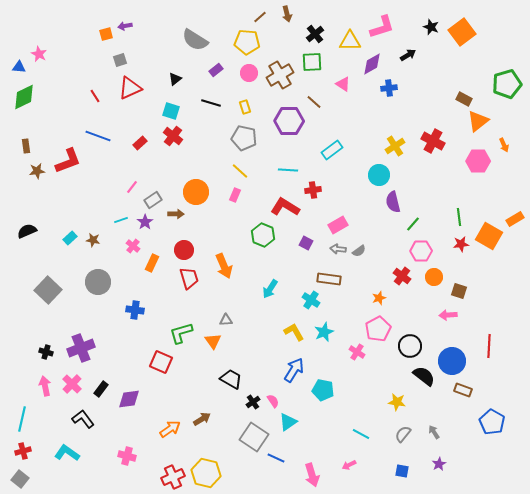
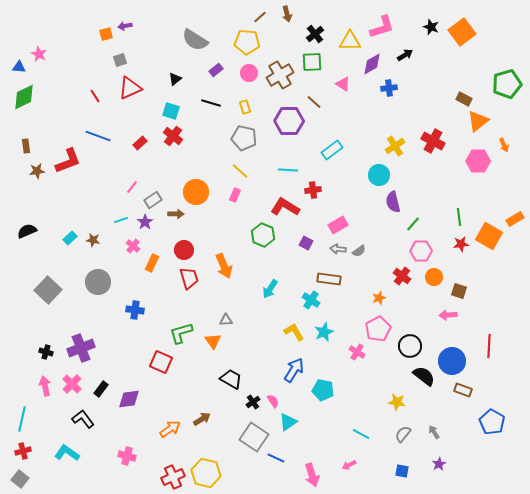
black arrow at (408, 55): moved 3 px left
